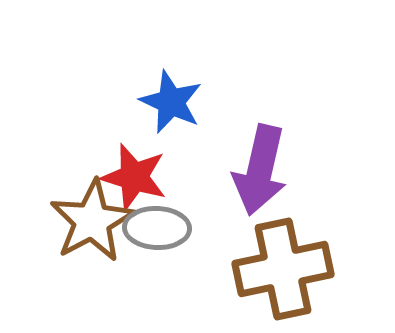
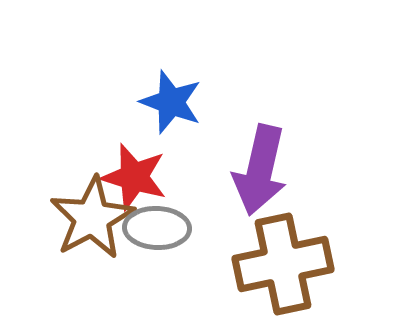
blue star: rotated 4 degrees counterclockwise
brown star: moved 3 px up
brown cross: moved 5 px up
